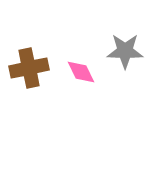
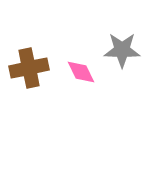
gray star: moved 3 px left, 1 px up
